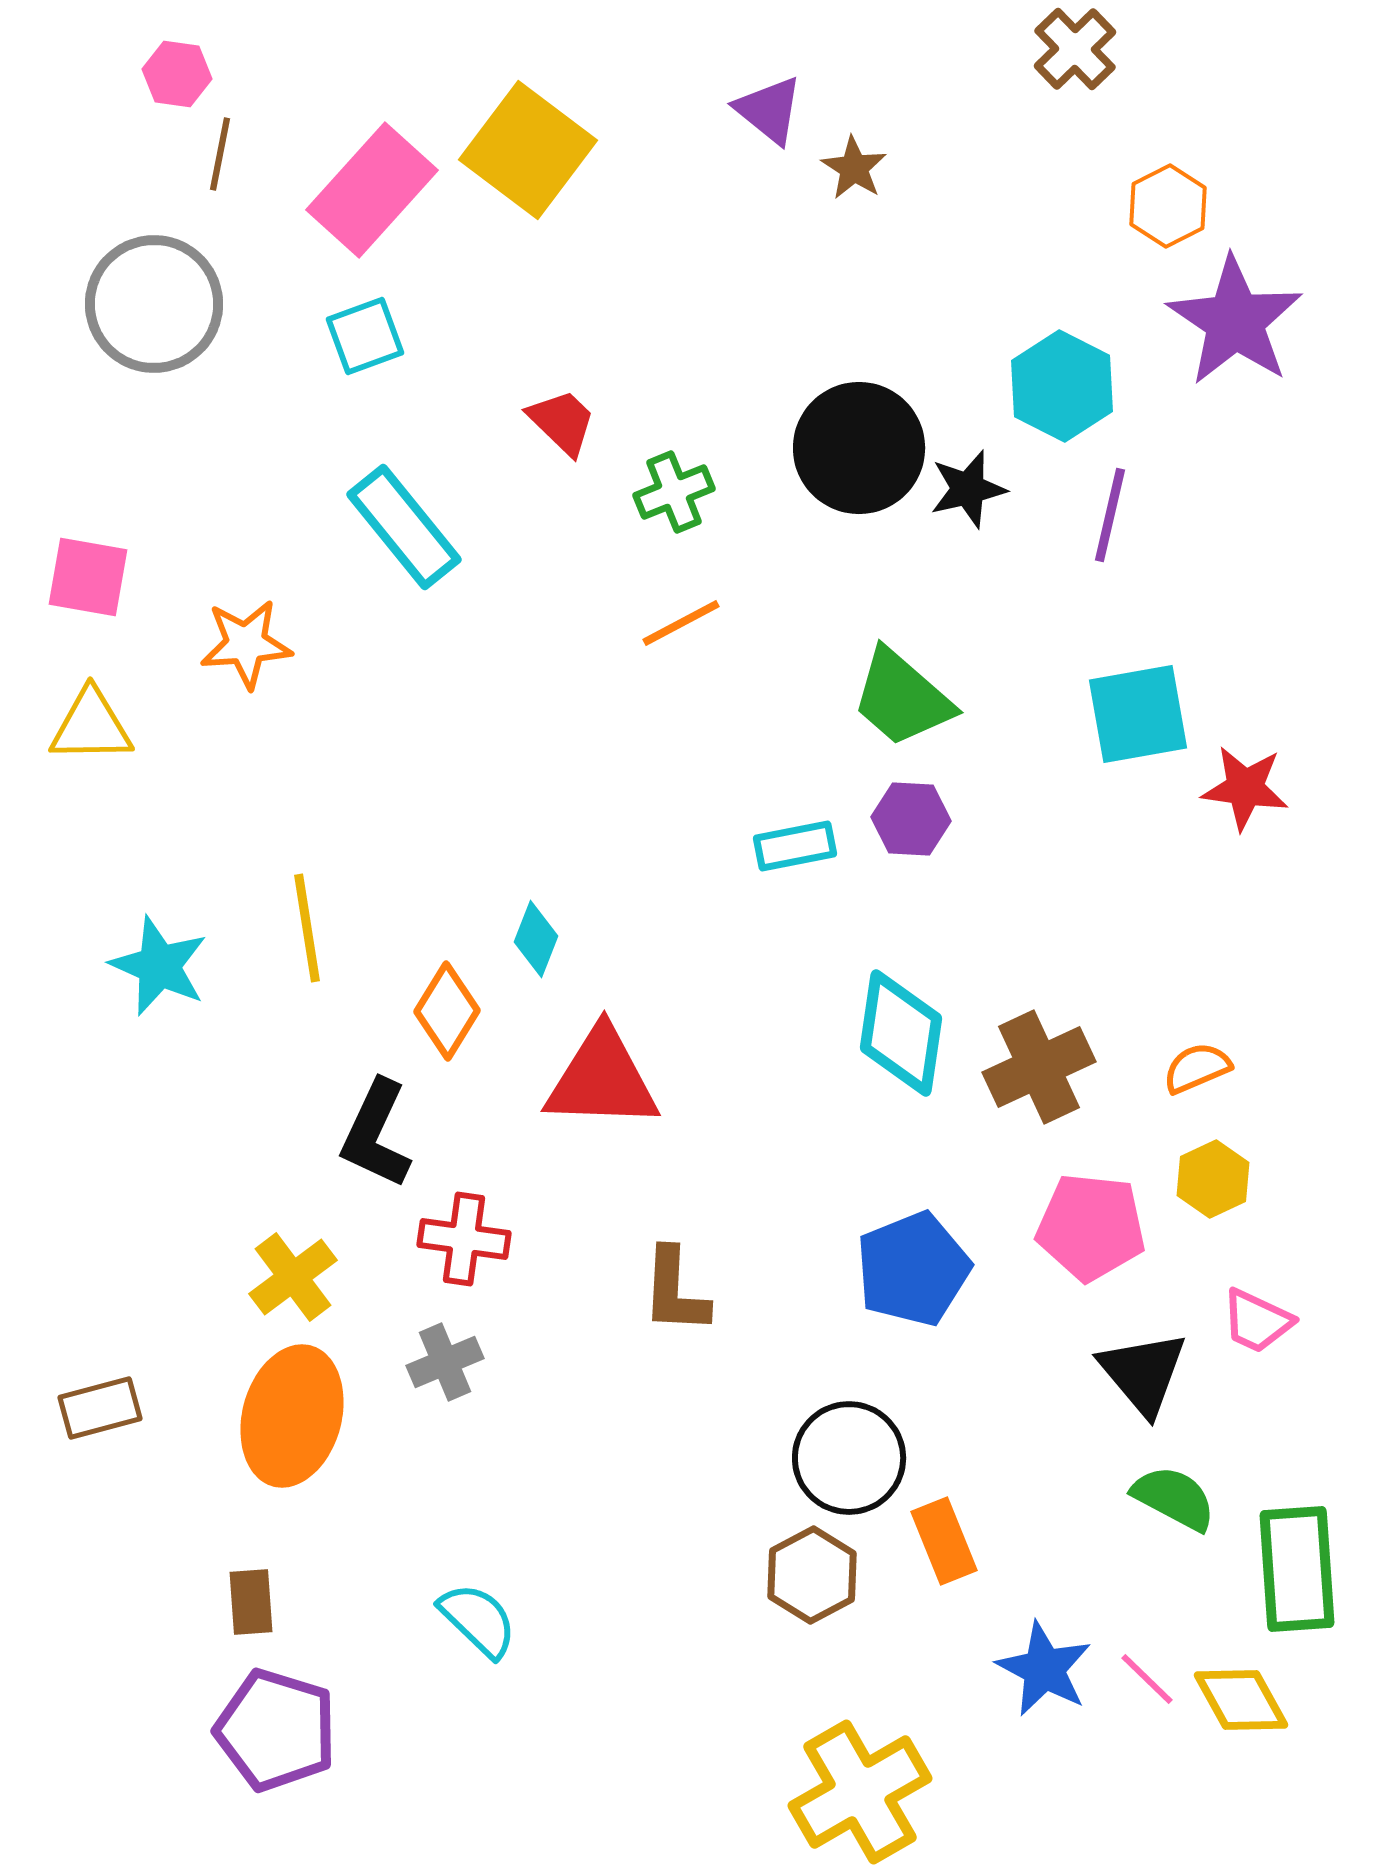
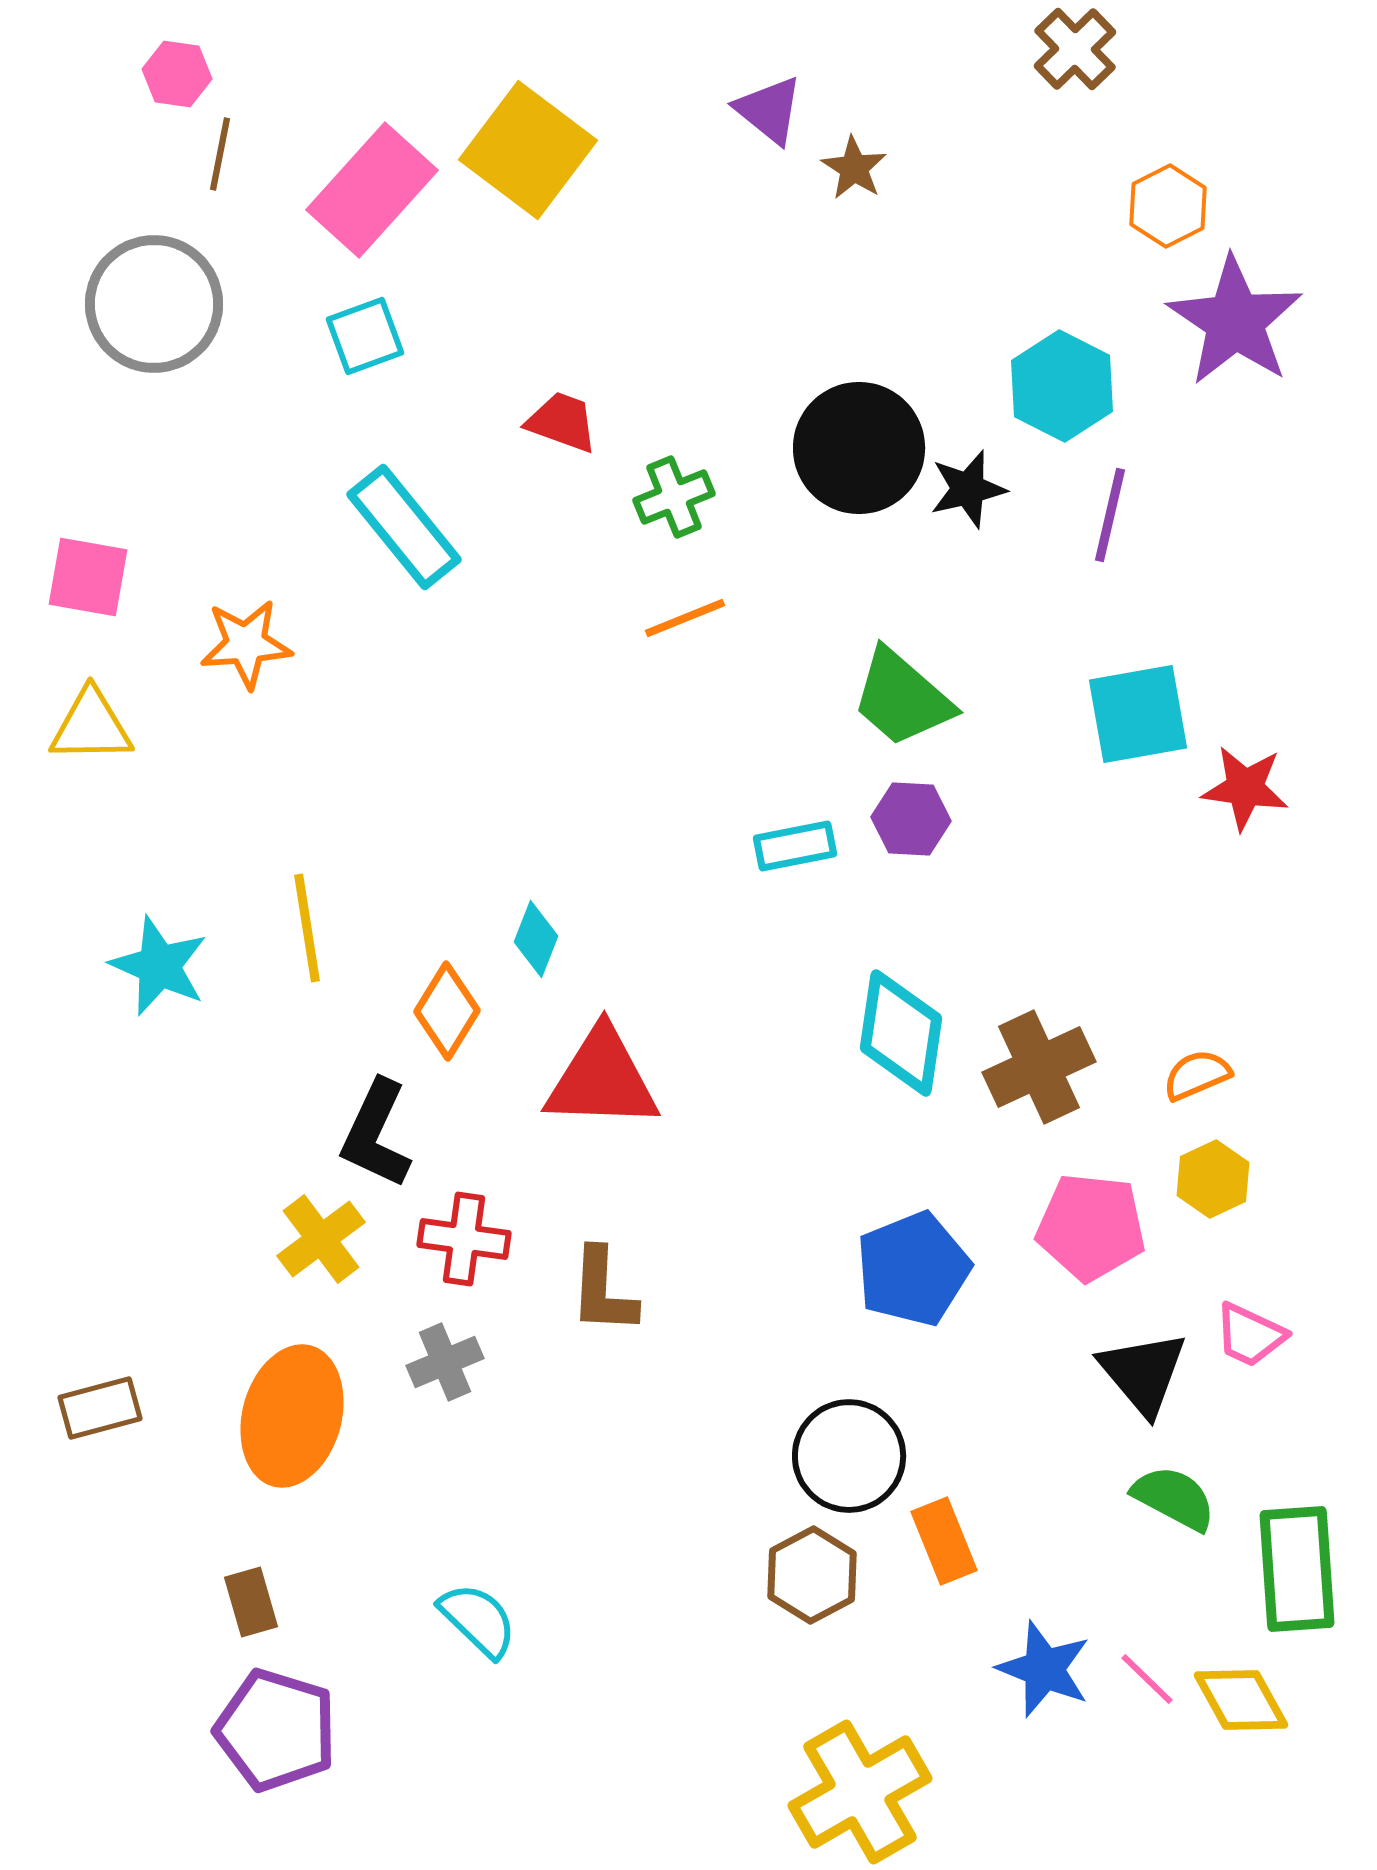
red trapezoid at (562, 422): rotated 24 degrees counterclockwise
green cross at (674, 492): moved 5 px down
orange line at (681, 623): moved 4 px right, 5 px up; rotated 6 degrees clockwise
orange semicircle at (1197, 1068): moved 7 px down
yellow cross at (293, 1277): moved 28 px right, 38 px up
brown L-shape at (675, 1291): moved 72 px left
pink trapezoid at (1257, 1321): moved 7 px left, 14 px down
black circle at (849, 1458): moved 2 px up
brown rectangle at (251, 1602): rotated 12 degrees counterclockwise
blue star at (1044, 1669): rotated 6 degrees counterclockwise
